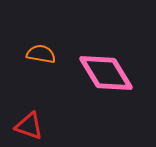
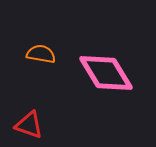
red triangle: moved 1 px up
